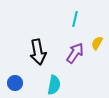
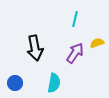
yellow semicircle: rotated 40 degrees clockwise
black arrow: moved 3 px left, 4 px up
cyan semicircle: moved 2 px up
